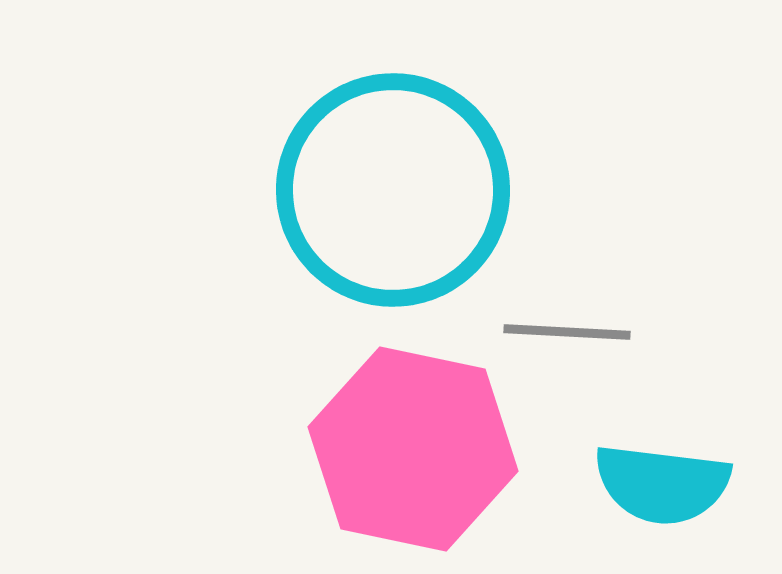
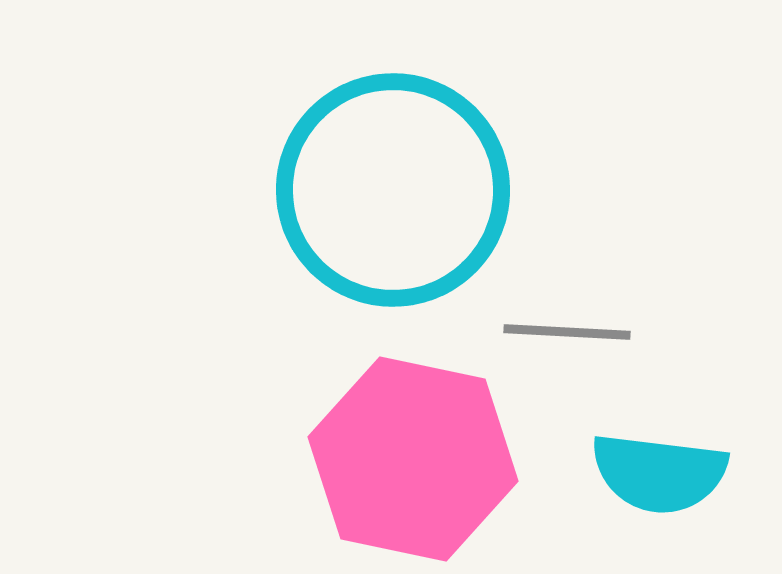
pink hexagon: moved 10 px down
cyan semicircle: moved 3 px left, 11 px up
